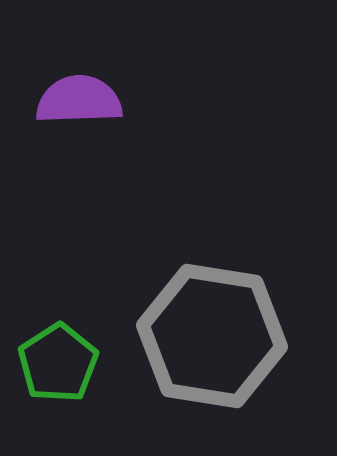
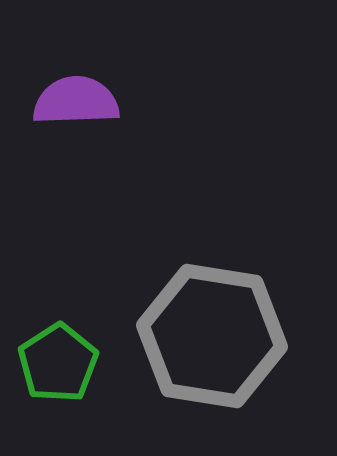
purple semicircle: moved 3 px left, 1 px down
